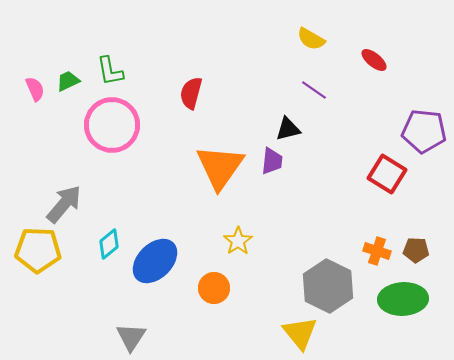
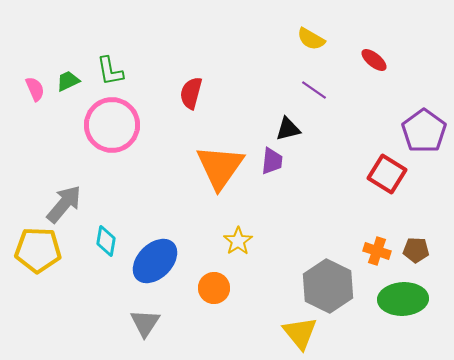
purple pentagon: rotated 30 degrees clockwise
cyan diamond: moved 3 px left, 3 px up; rotated 40 degrees counterclockwise
gray triangle: moved 14 px right, 14 px up
